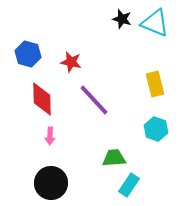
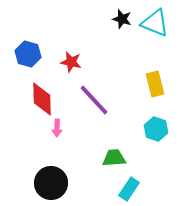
pink arrow: moved 7 px right, 8 px up
cyan rectangle: moved 4 px down
